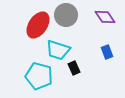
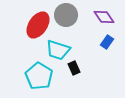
purple diamond: moved 1 px left
blue rectangle: moved 10 px up; rotated 56 degrees clockwise
cyan pentagon: rotated 16 degrees clockwise
